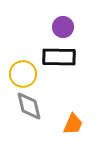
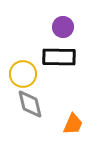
gray diamond: moved 1 px right, 2 px up
